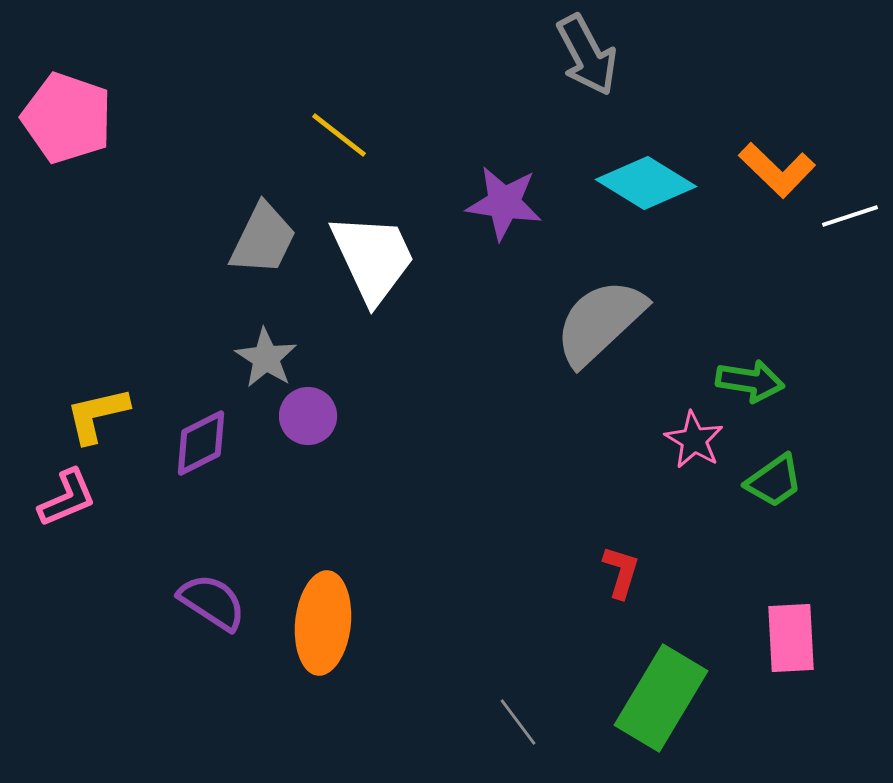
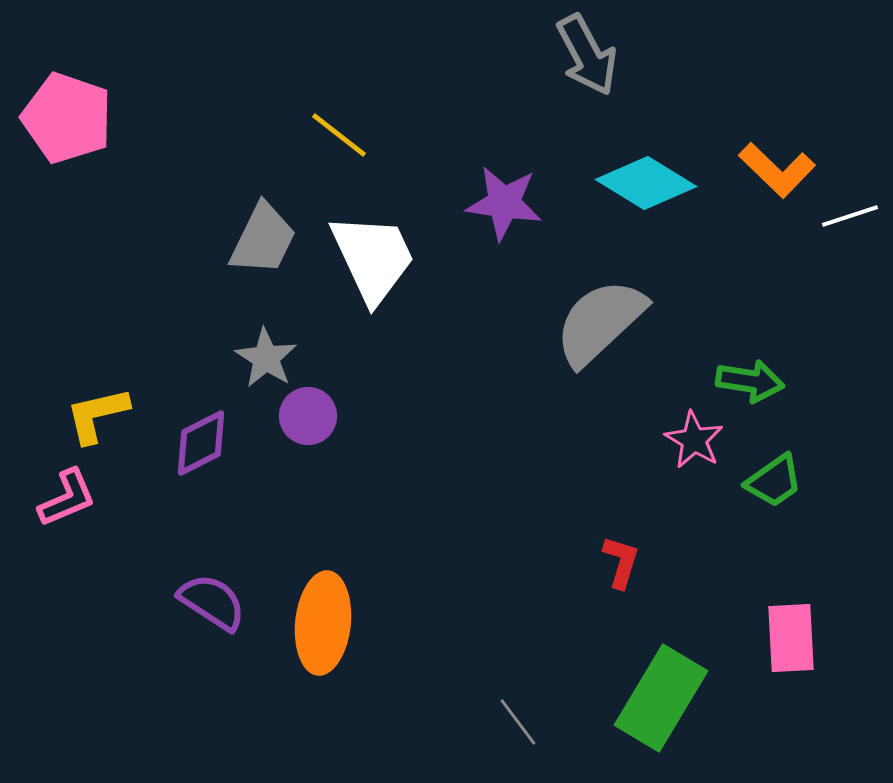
red L-shape: moved 10 px up
